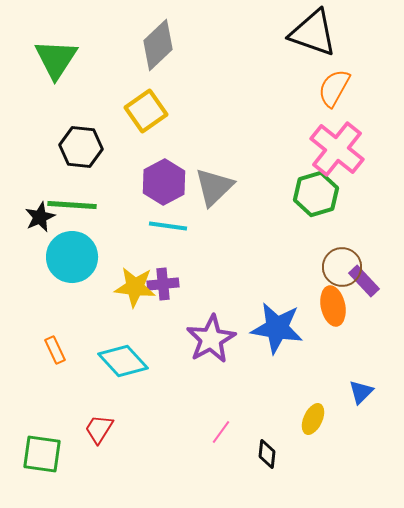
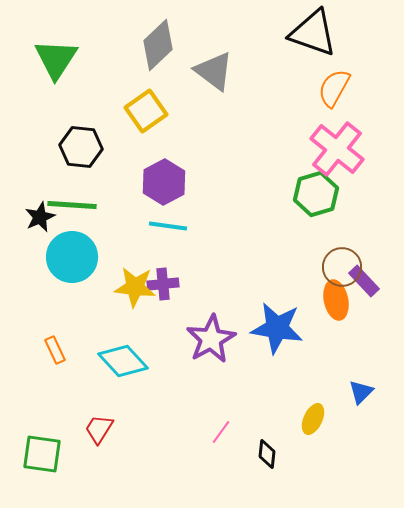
gray triangle: moved 116 px up; rotated 39 degrees counterclockwise
orange ellipse: moved 3 px right, 6 px up
